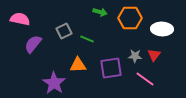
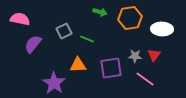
orange hexagon: rotated 10 degrees counterclockwise
